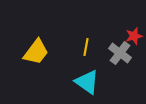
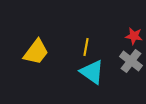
red star: rotated 24 degrees clockwise
gray cross: moved 11 px right, 8 px down
cyan triangle: moved 5 px right, 10 px up
